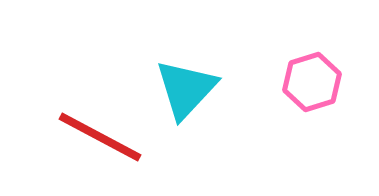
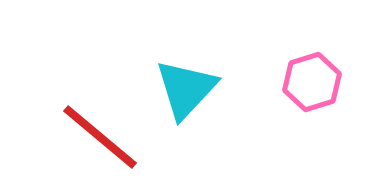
red line: rotated 12 degrees clockwise
